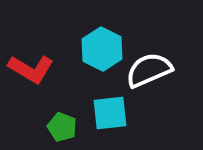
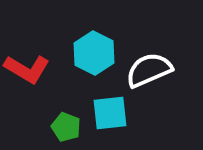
cyan hexagon: moved 8 px left, 4 px down
red L-shape: moved 4 px left
green pentagon: moved 4 px right
